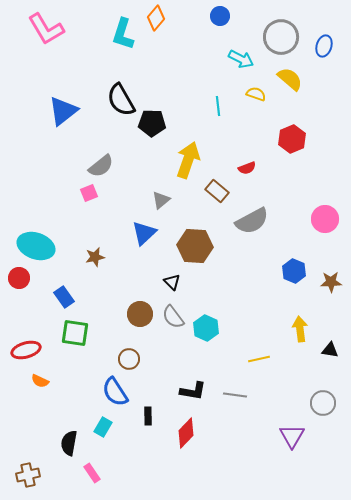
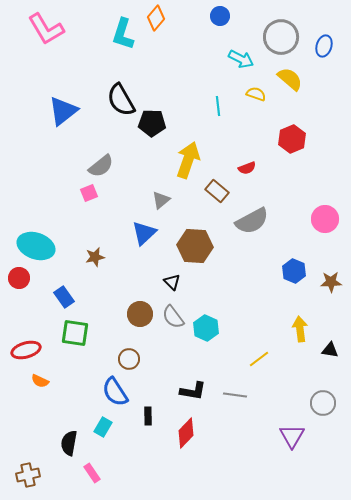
yellow line at (259, 359): rotated 25 degrees counterclockwise
